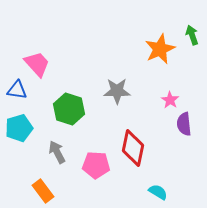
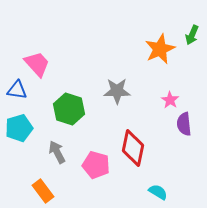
green arrow: rotated 138 degrees counterclockwise
pink pentagon: rotated 12 degrees clockwise
